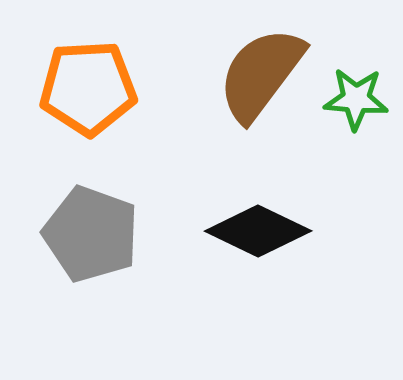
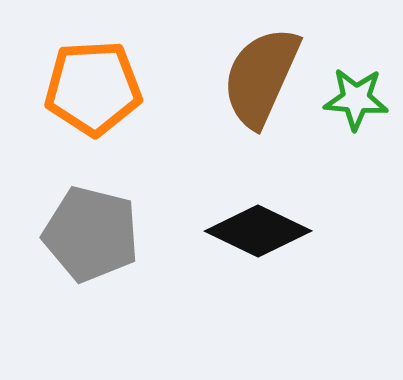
brown semicircle: moved 3 px down; rotated 13 degrees counterclockwise
orange pentagon: moved 5 px right
gray pentagon: rotated 6 degrees counterclockwise
